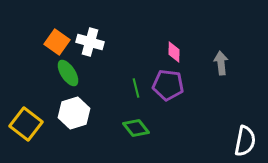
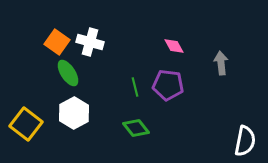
pink diamond: moved 6 px up; rotated 30 degrees counterclockwise
green line: moved 1 px left, 1 px up
white hexagon: rotated 12 degrees counterclockwise
